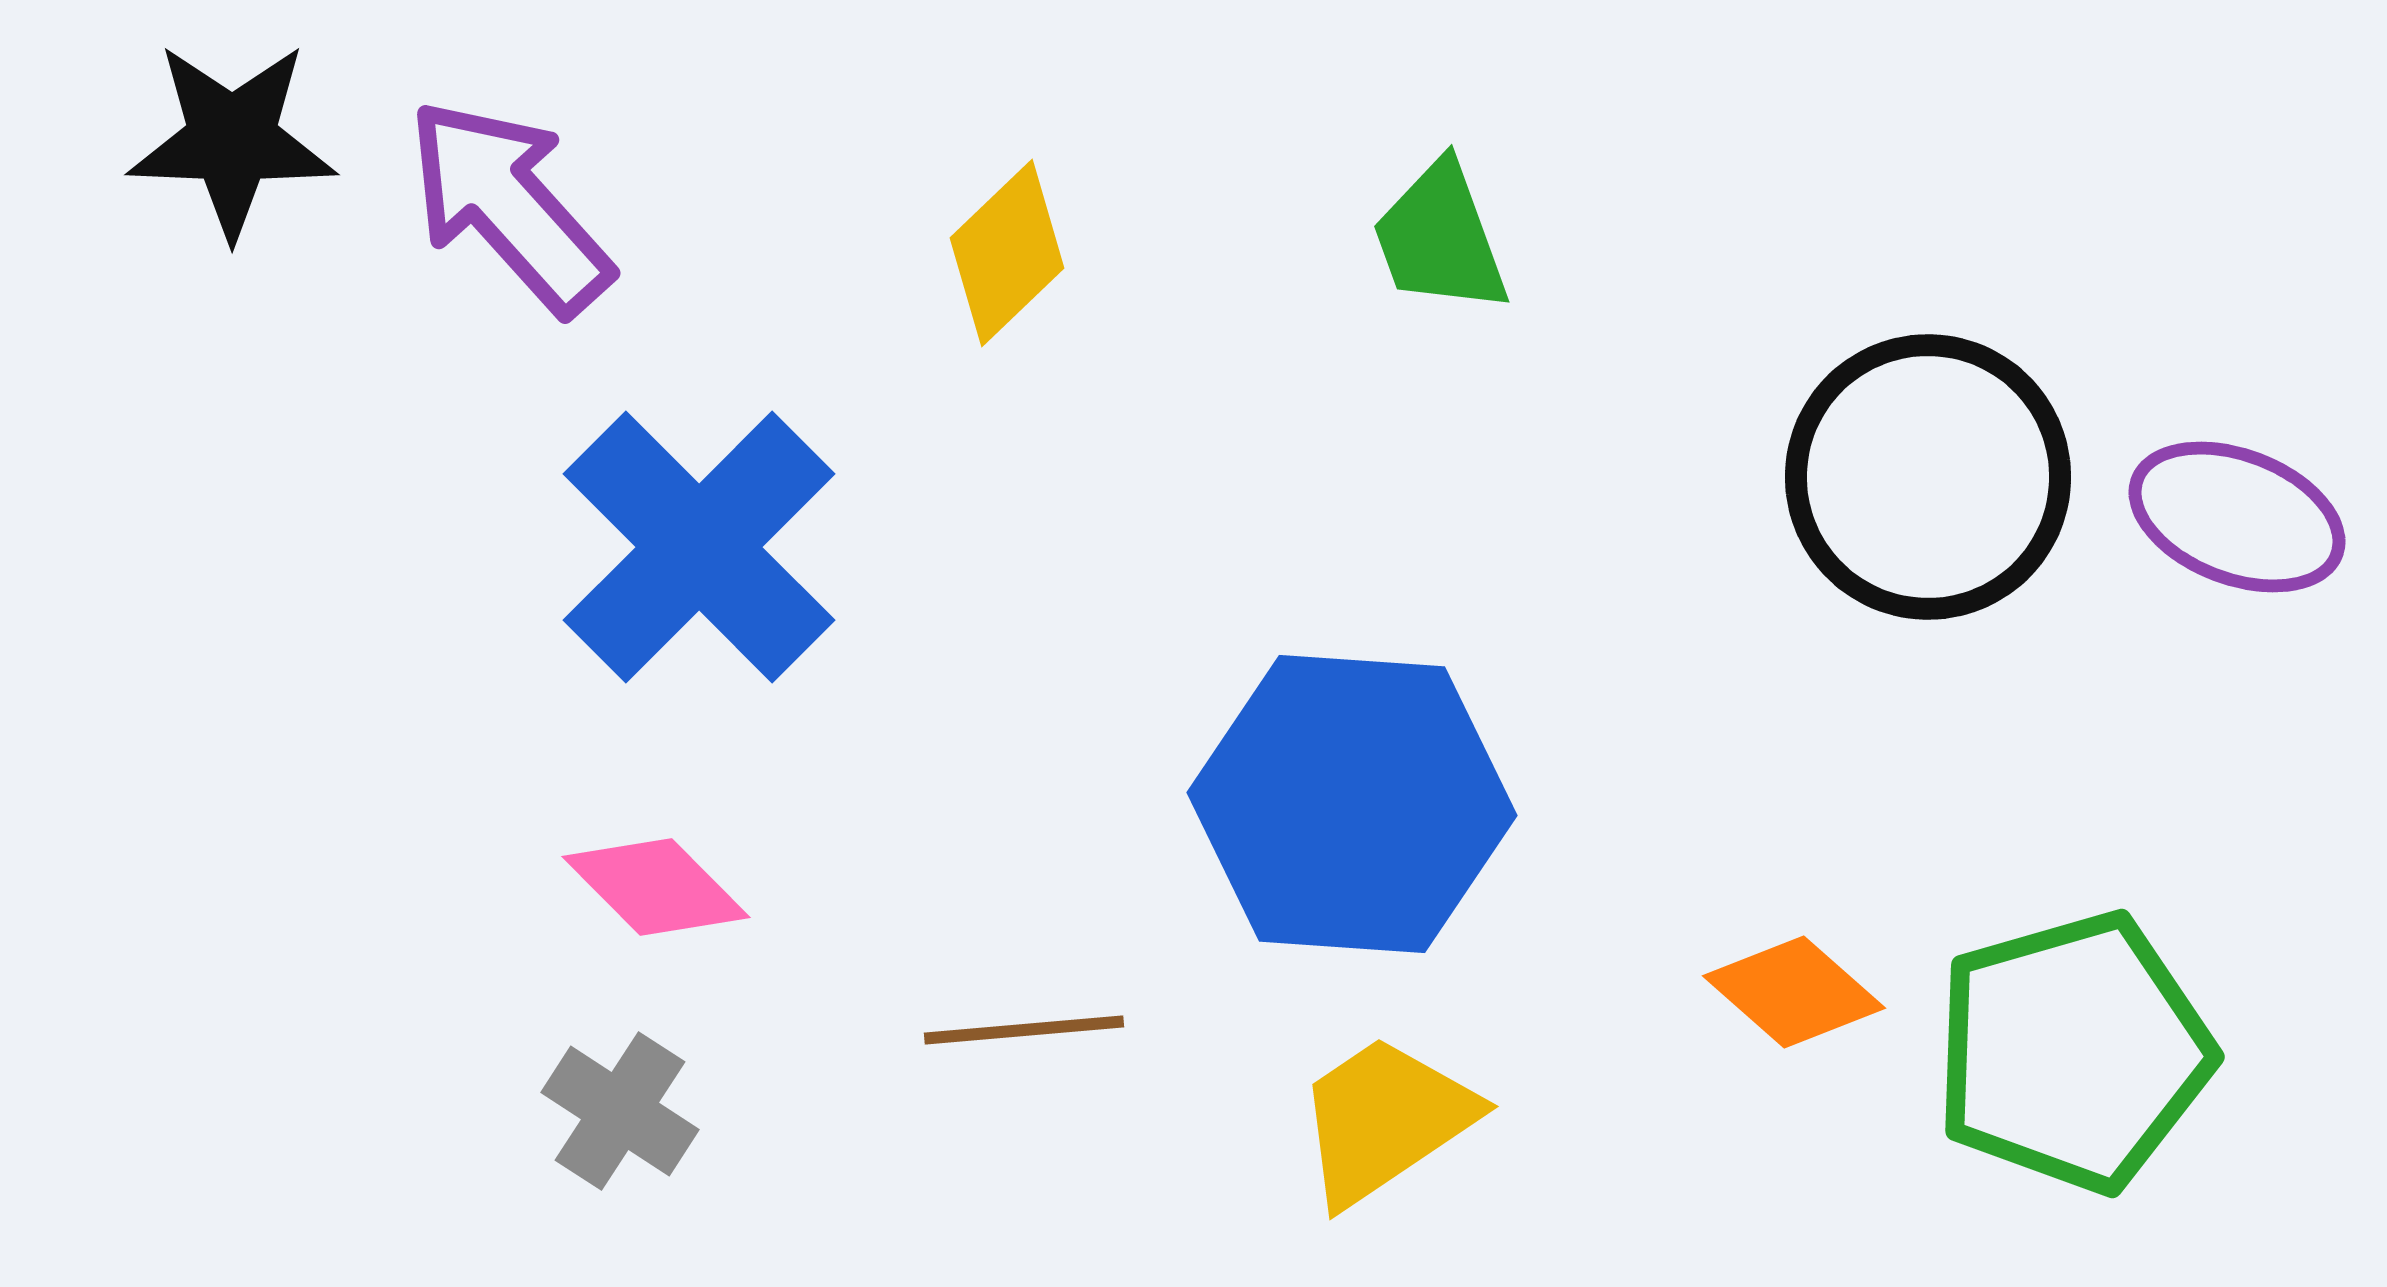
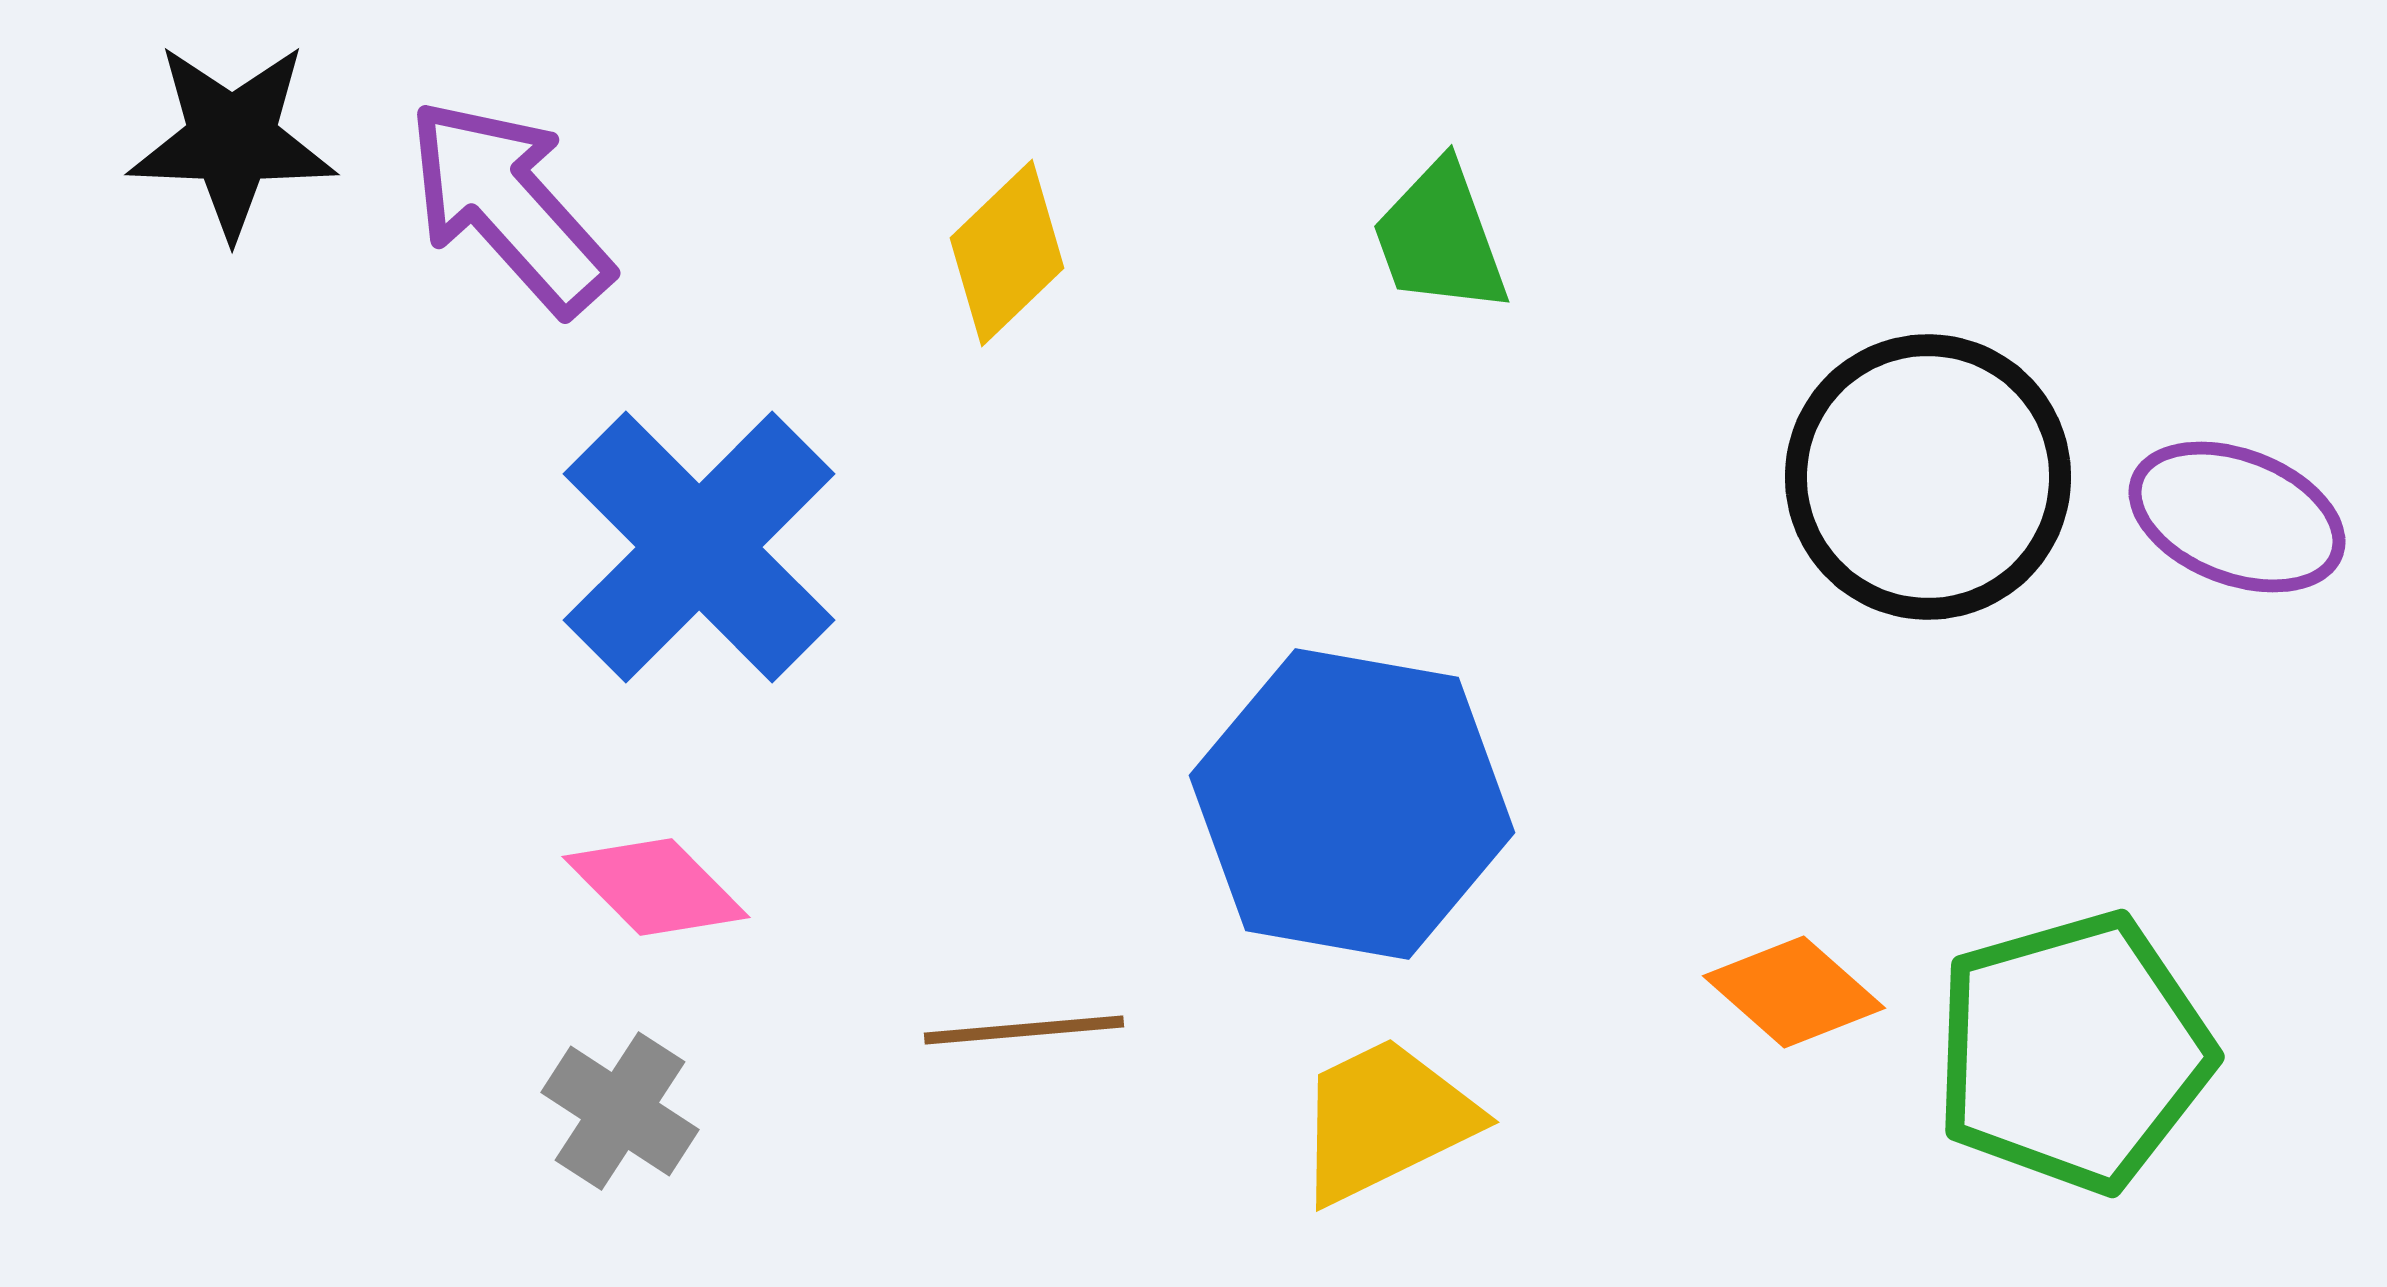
blue hexagon: rotated 6 degrees clockwise
yellow trapezoid: rotated 8 degrees clockwise
